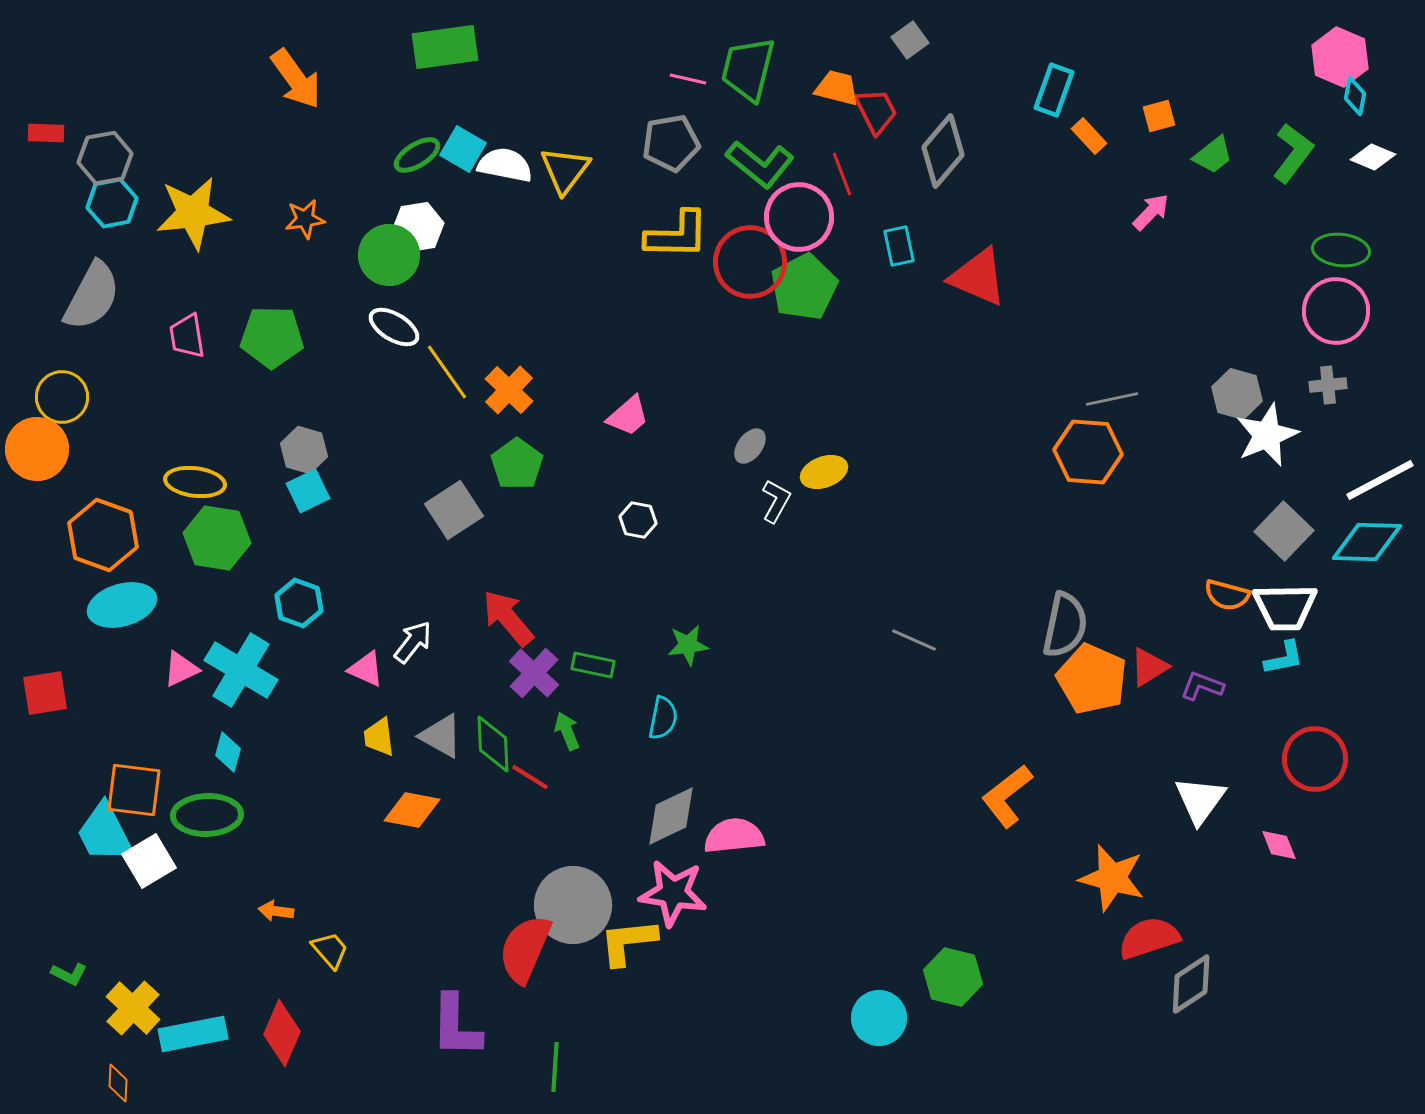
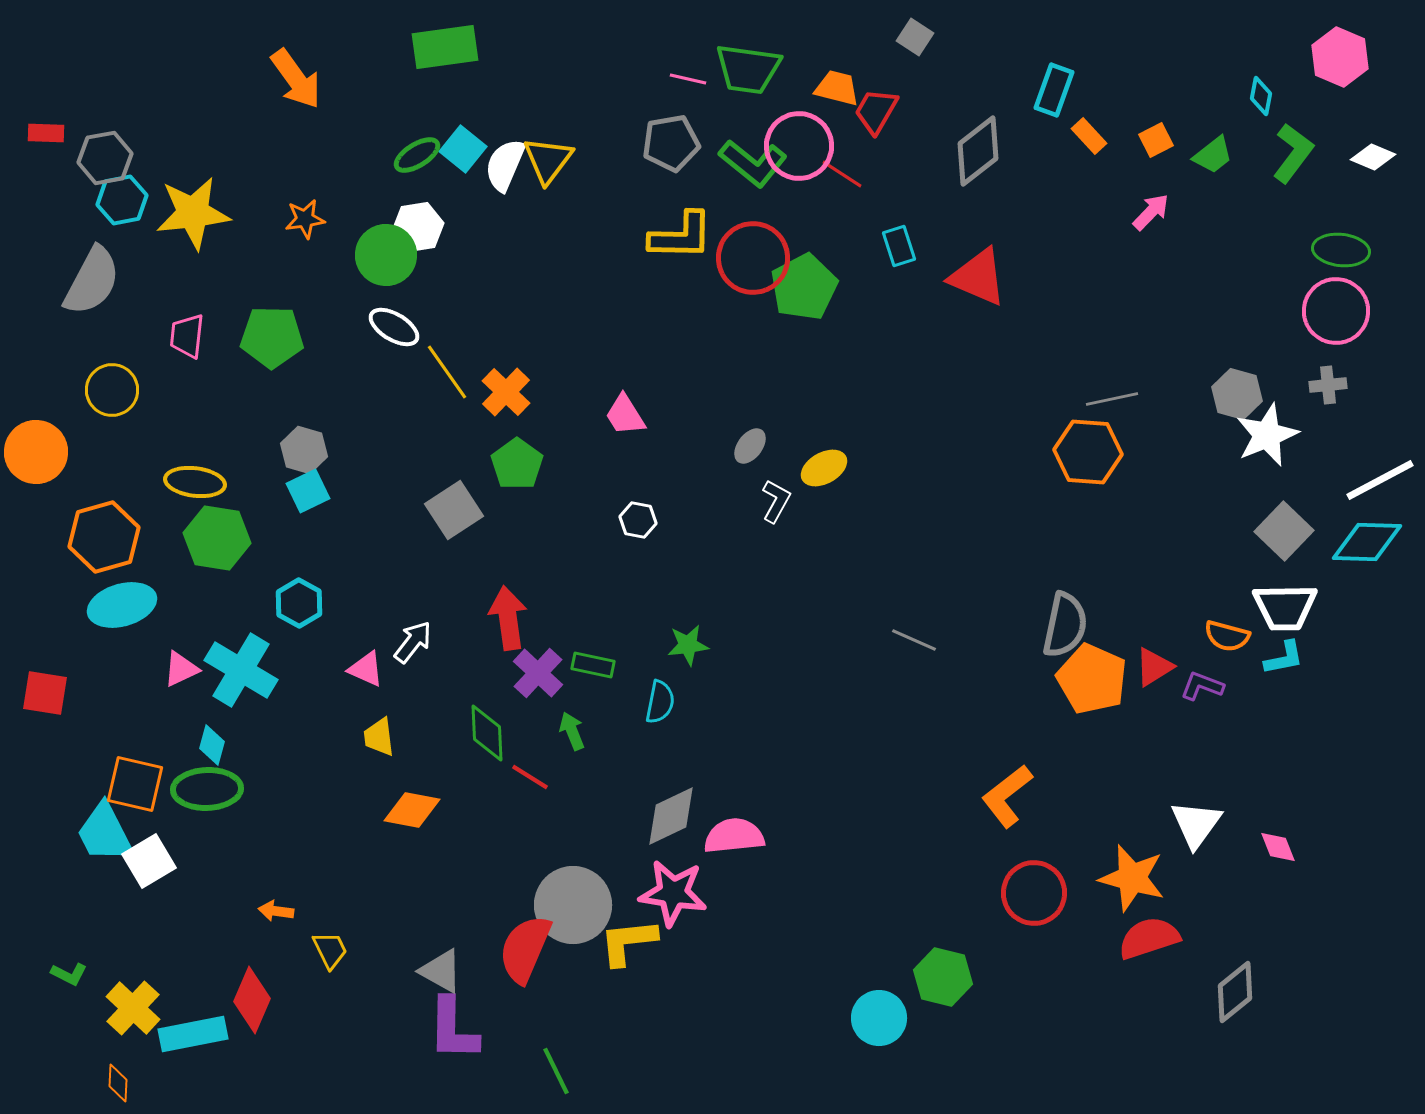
gray square at (910, 40): moved 5 px right, 3 px up; rotated 21 degrees counterclockwise
green trapezoid at (748, 69): rotated 96 degrees counterclockwise
cyan diamond at (1355, 96): moved 94 px left
red trapezoid at (876, 111): rotated 123 degrees counterclockwise
orange square at (1159, 116): moved 3 px left, 24 px down; rotated 12 degrees counterclockwise
cyan square at (463, 149): rotated 9 degrees clockwise
gray diamond at (943, 151): moved 35 px right; rotated 12 degrees clockwise
green L-shape at (760, 164): moved 7 px left, 1 px up
white semicircle at (505, 165): rotated 78 degrees counterclockwise
yellow triangle at (565, 170): moved 17 px left, 10 px up
red line at (842, 174): rotated 36 degrees counterclockwise
cyan hexagon at (112, 203): moved 10 px right, 3 px up
pink circle at (799, 217): moved 71 px up
yellow L-shape at (677, 235): moved 4 px right, 1 px down
cyan rectangle at (899, 246): rotated 6 degrees counterclockwise
green circle at (389, 255): moved 3 px left
red circle at (750, 262): moved 3 px right, 4 px up
gray semicircle at (92, 296): moved 15 px up
pink trapezoid at (187, 336): rotated 15 degrees clockwise
orange cross at (509, 390): moved 3 px left, 2 px down
yellow circle at (62, 397): moved 50 px right, 7 px up
pink trapezoid at (628, 416): moved 3 px left, 1 px up; rotated 99 degrees clockwise
orange circle at (37, 449): moved 1 px left, 3 px down
yellow ellipse at (824, 472): moved 4 px up; rotated 9 degrees counterclockwise
orange hexagon at (103, 535): moved 1 px right, 2 px down; rotated 24 degrees clockwise
orange semicircle at (1227, 595): moved 41 px down
cyan hexagon at (299, 603): rotated 9 degrees clockwise
red arrow at (508, 618): rotated 32 degrees clockwise
red triangle at (1149, 667): moved 5 px right
purple cross at (534, 673): moved 4 px right
red square at (45, 693): rotated 18 degrees clockwise
cyan semicircle at (663, 718): moved 3 px left, 16 px up
green arrow at (567, 731): moved 5 px right
gray triangle at (441, 736): moved 235 px down
green diamond at (493, 744): moved 6 px left, 11 px up
cyan diamond at (228, 752): moved 16 px left, 7 px up
red circle at (1315, 759): moved 281 px left, 134 px down
orange square at (134, 790): moved 1 px right, 6 px up; rotated 6 degrees clockwise
white triangle at (1200, 800): moved 4 px left, 24 px down
green ellipse at (207, 815): moved 26 px up
pink diamond at (1279, 845): moved 1 px left, 2 px down
orange star at (1112, 878): moved 20 px right
yellow trapezoid at (330, 950): rotated 15 degrees clockwise
green hexagon at (953, 977): moved 10 px left
gray diamond at (1191, 984): moved 44 px right, 8 px down; rotated 6 degrees counterclockwise
purple L-shape at (456, 1026): moved 3 px left, 3 px down
red diamond at (282, 1033): moved 30 px left, 33 px up
green line at (555, 1067): moved 1 px right, 4 px down; rotated 30 degrees counterclockwise
